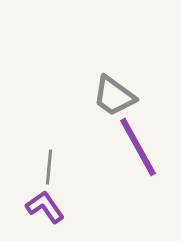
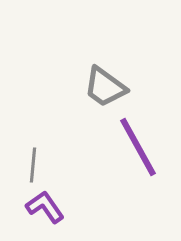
gray trapezoid: moved 9 px left, 9 px up
gray line: moved 16 px left, 2 px up
